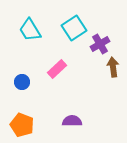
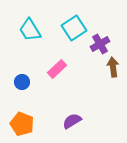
purple semicircle: rotated 30 degrees counterclockwise
orange pentagon: moved 1 px up
